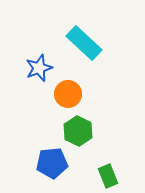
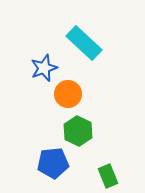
blue star: moved 5 px right
blue pentagon: moved 1 px right
